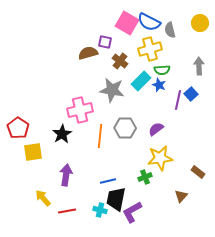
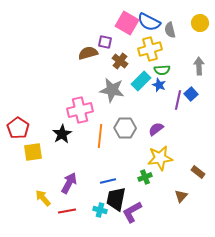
purple arrow: moved 3 px right, 8 px down; rotated 20 degrees clockwise
